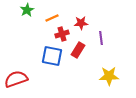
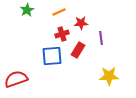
orange line: moved 7 px right, 6 px up
blue square: rotated 15 degrees counterclockwise
